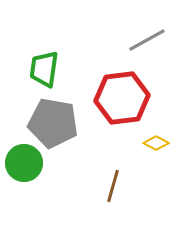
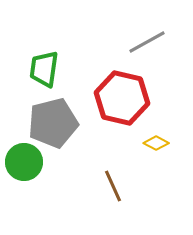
gray line: moved 2 px down
red hexagon: rotated 20 degrees clockwise
gray pentagon: rotated 24 degrees counterclockwise
green circle: moved 1 px up
brown line: rotated 40 degrees counterclockwise
